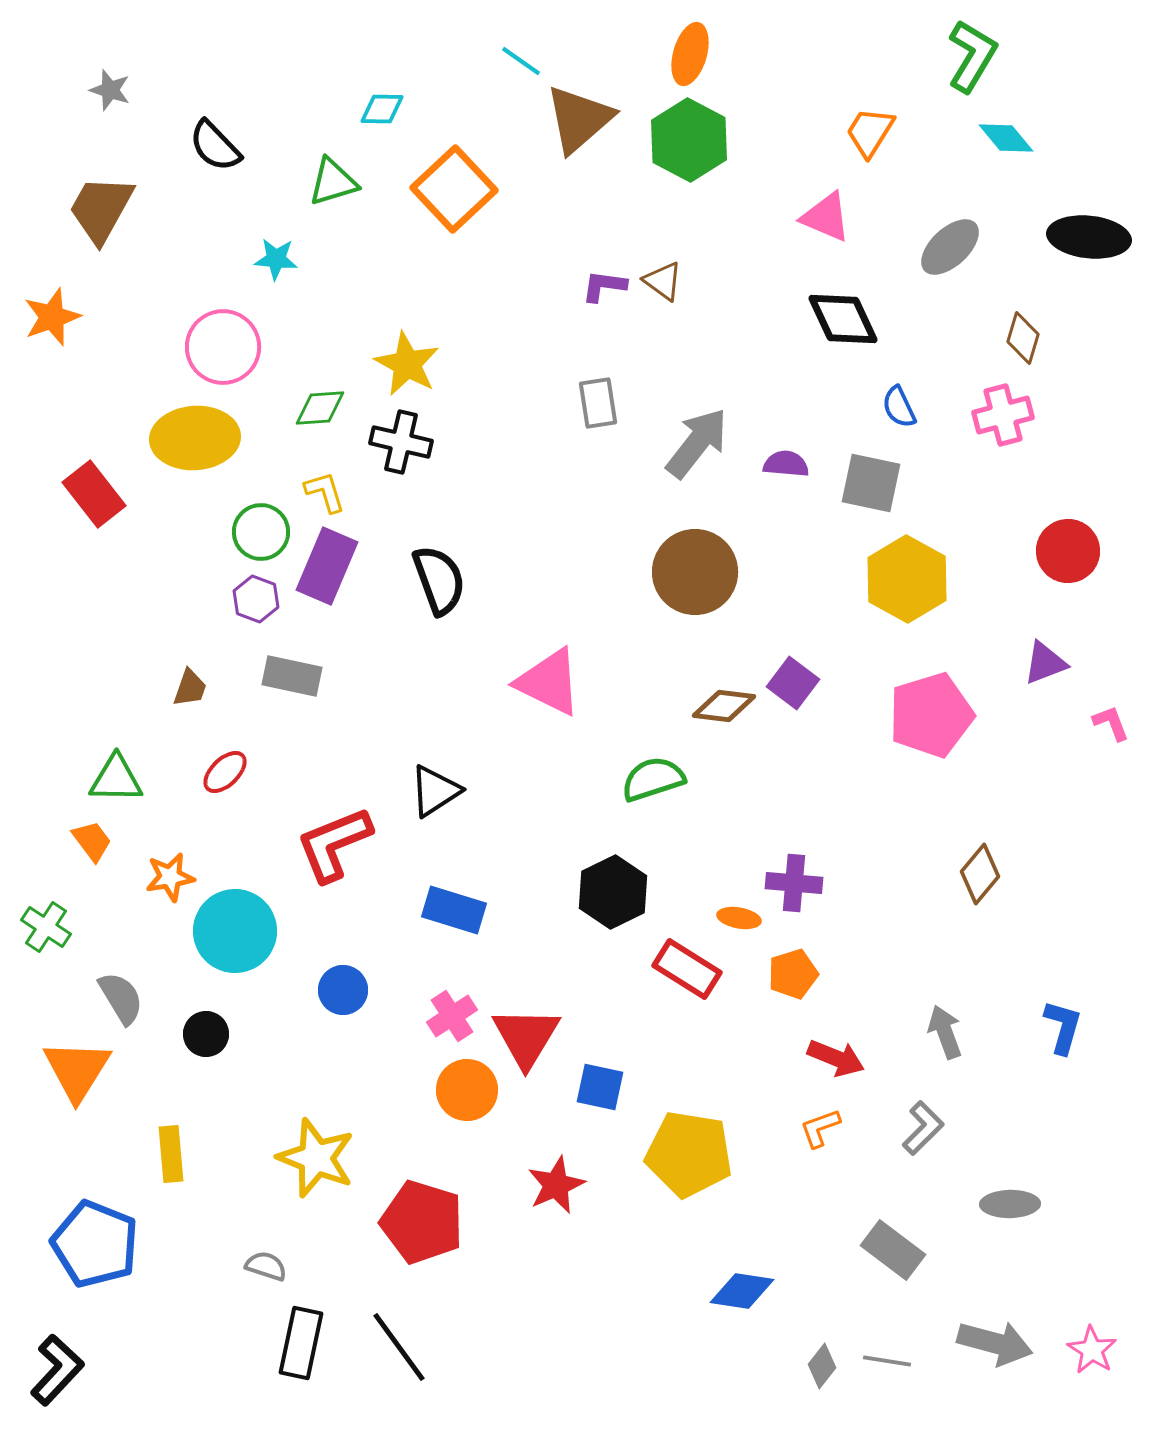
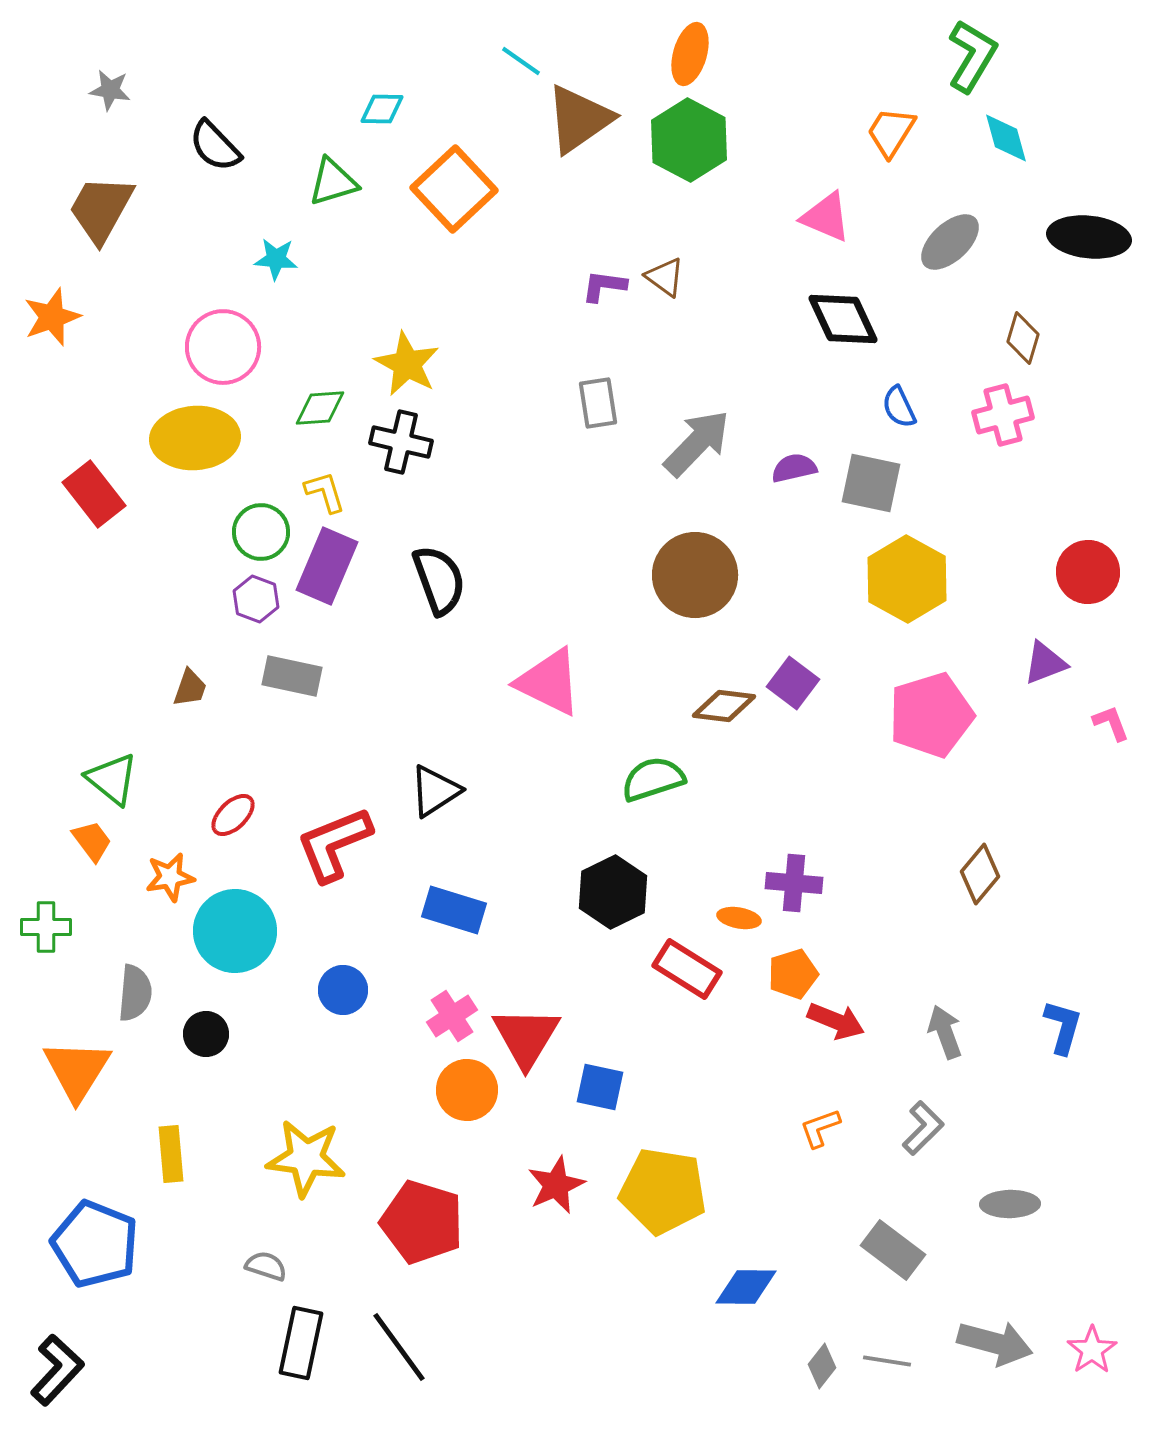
gray star at (110, 90): rotated 9 degrees counterclockwise
brown triangle at (579, 119): rotated 6 degrees clockwise
orange trapezoid at (870, 132): moved 21 px right
cyan diamond at (1006, 138): rotated 24 degrees clockwise
gray ellipse at (950, 247): moved 5 px up
brown triangle at (663, 281): moved 2 px right, 4 px up
gray arrow at (697, 443): rotated 6 degrees clockwise
purple semicircle at (786, 464): moved 8 px right, 4 px down; rotated 18 degrees counterclockwise
red circle at (1068, 551): moved 20 px right, 21 px down
brown circle at (695, 572): moved 3 px down
red ellipse at (225, 772): moved 8 px right, 43 px down
green triangle at (116, 779): moved 4 px left; rotated 38 degrees clockwise
green cross at (46, 927): rotated 33 degrees counterclockwise
gray semicircle at (121, 998): moved 14 px right, 5 px up; rotated 36 degrees clockwise
red arrow at (836, 1058): moved 37 px up
yellow pentagon at (689, 1154): moved 26 px left, 37 px down
yellow star at (316, 1158): moved 10 px left; rotated 14 degrees counterclockwise
blue diamond at (742, 1291): moved 4 px right, 4 px up; rotated 8 degrees counterclockwise
pink star at (1092, 1350): rotated 6 degrees clockwise
